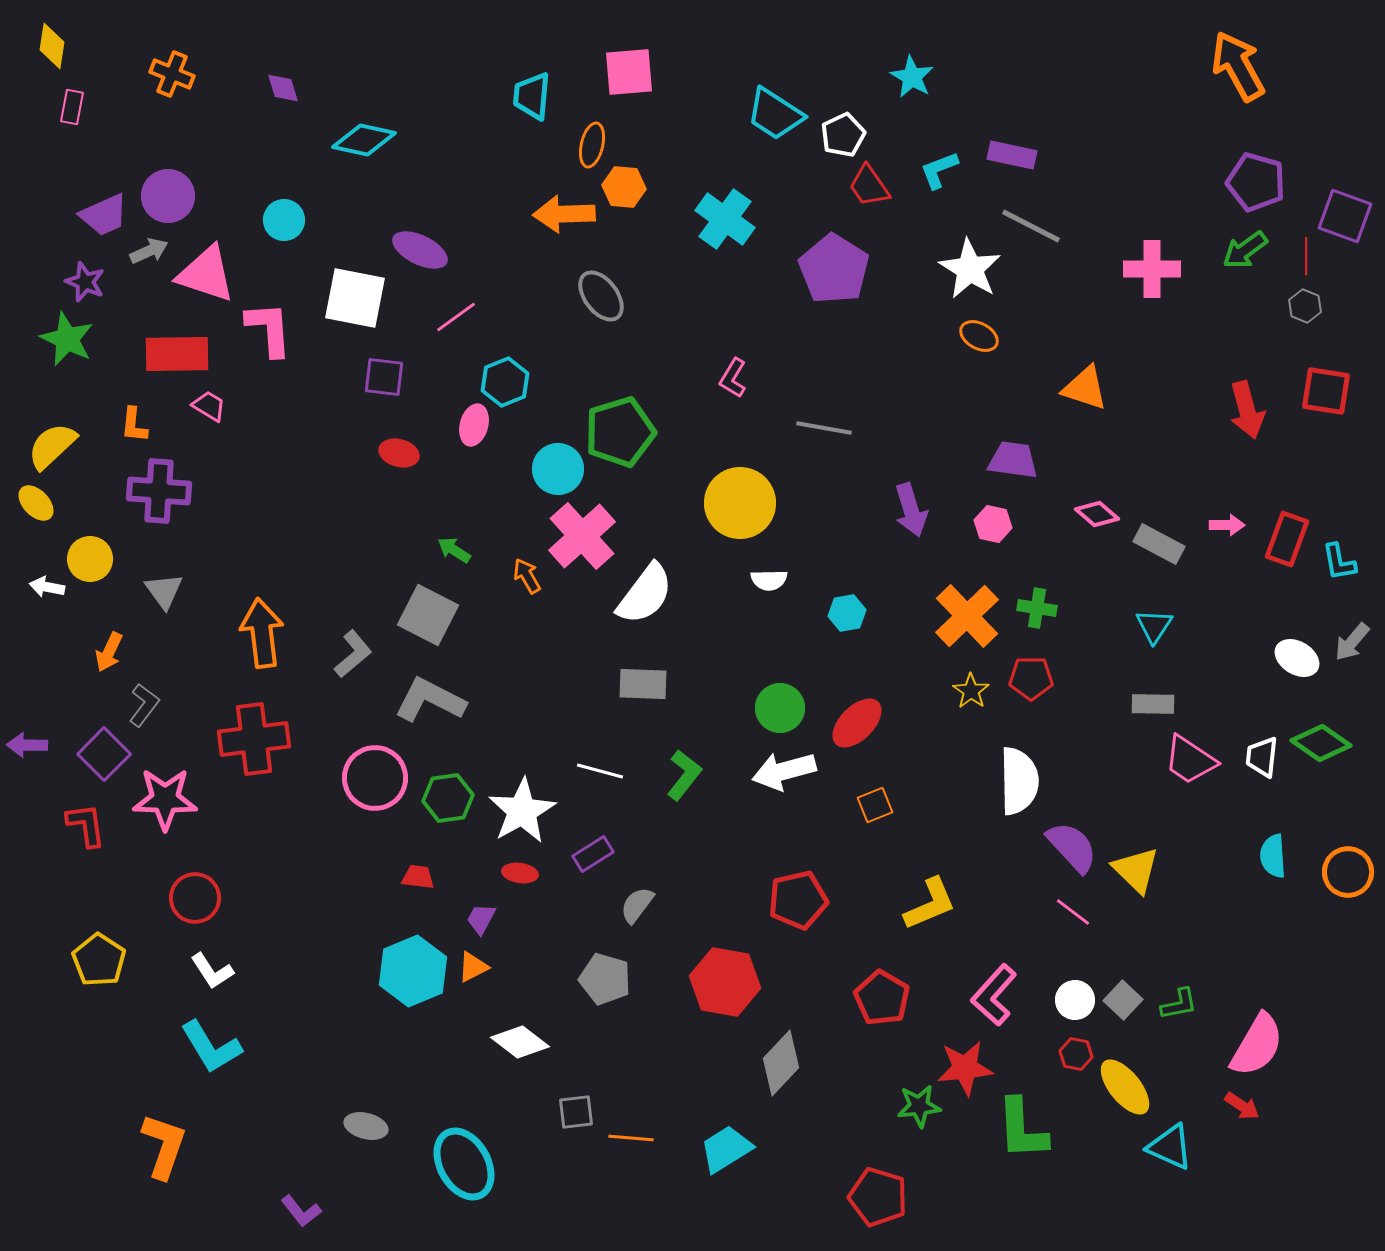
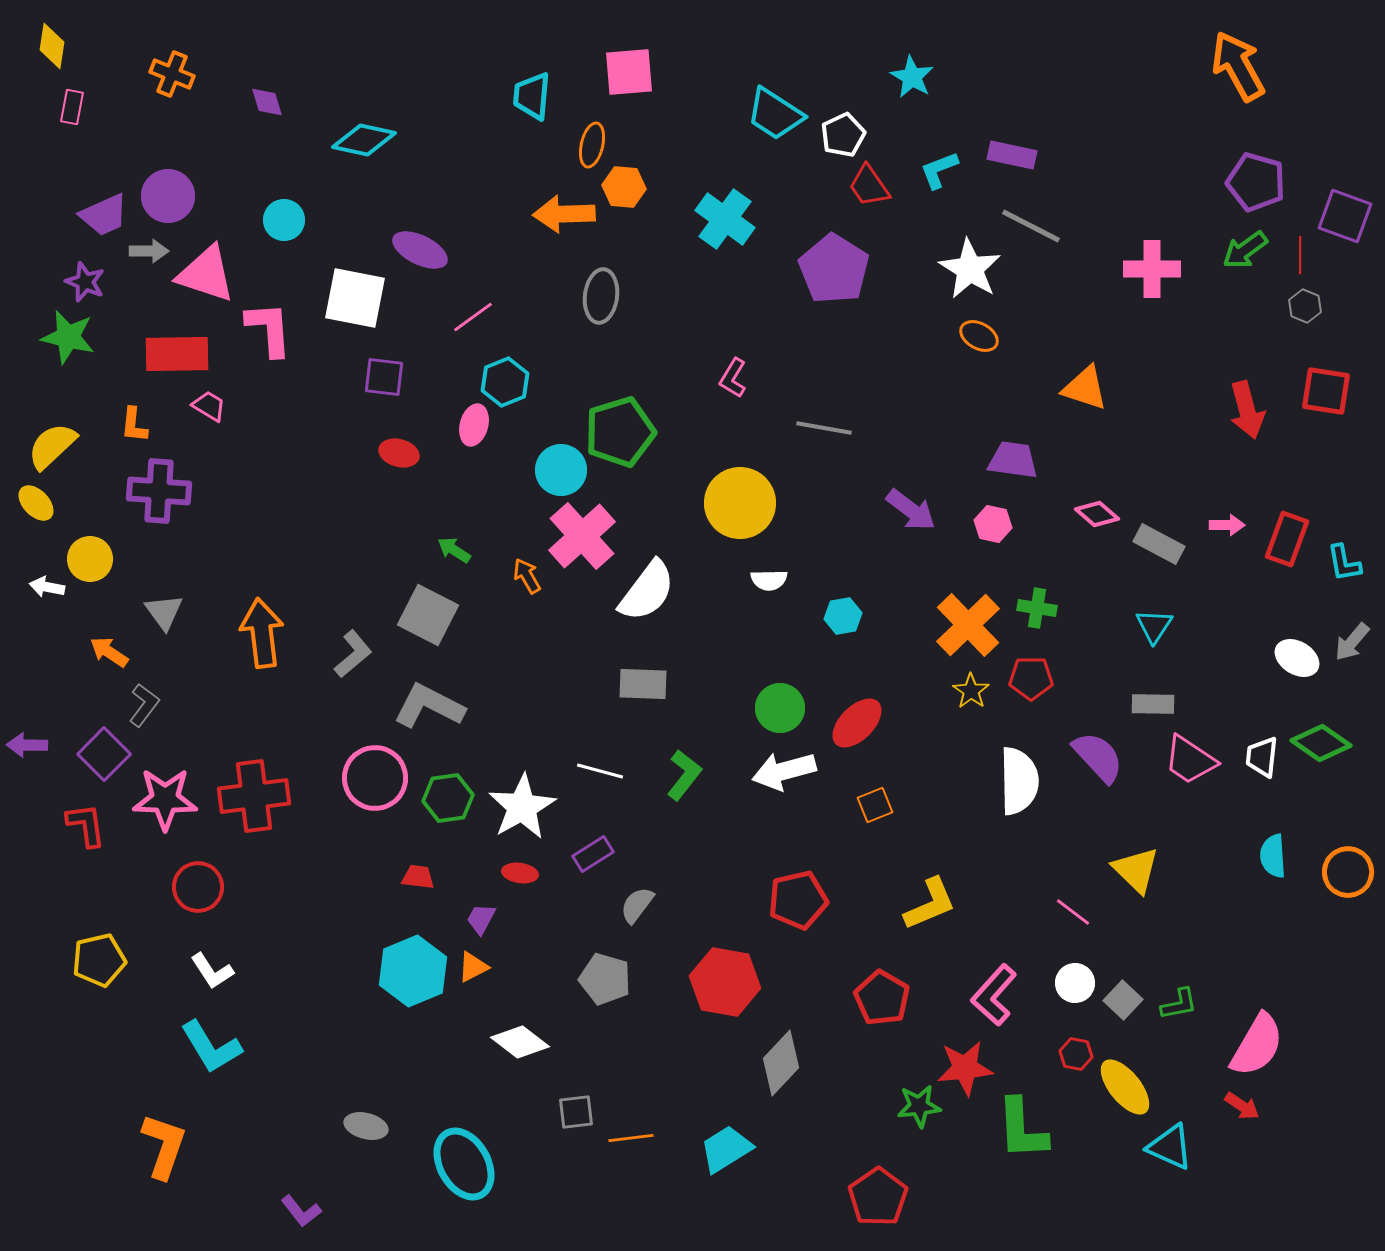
purple diamond at (283, 88): moved 16 px left, 14 px down
gray arrow at (149, 251): rotated 24 degrees clockwise
red line at (1306, 256): moved 6 px left, 1 px up
gray ellipse at (601, 296): rotated 44 degrees clockwise
pink line at (456, 317): moved 17 px right
green star at (67, 339): moved 1 px right, 2 px up; rotated 12 degrees counterclockwise
cyan circle at (558, 469): moved 3 px right, 1 px down
purple arrow at (911, 510): rotated 36 degrees counterclockwise
cyan L-shape at (1339, 562): moved 5 px right, 1 px down
gray triangle at (164, 591): moved 21 px down
white semicircle at (645, 594): moved 2 px right, 3 px up
cyan hexagon at (847, 613): moved 4 px left, 3 px down
orange cross at (967, 616): moved 1 px right, 9 px down
orange arrow at (109, 652): rotated 99 degrees clockwise
gray L-shape at (430, 700): moved 1 px left, 6 px down
red cross at (254, 739): moved 57 px down
white star at (522, 811): moved 4 px up
purple semicircle at (1072, 847): moved 26 px right, 90 px up
red circle at (195, 898): moved 3 px right, 11 px up
yellow pentagon at (99, 960): rotated 26 degrees clockwise
white circle at (1075, 1000): moved 17 px up
orange line at (631, 1138): rotated 12 degrees counterclockwise
red pentagon at (878, 1197): rotated 20 degrees clockwise
